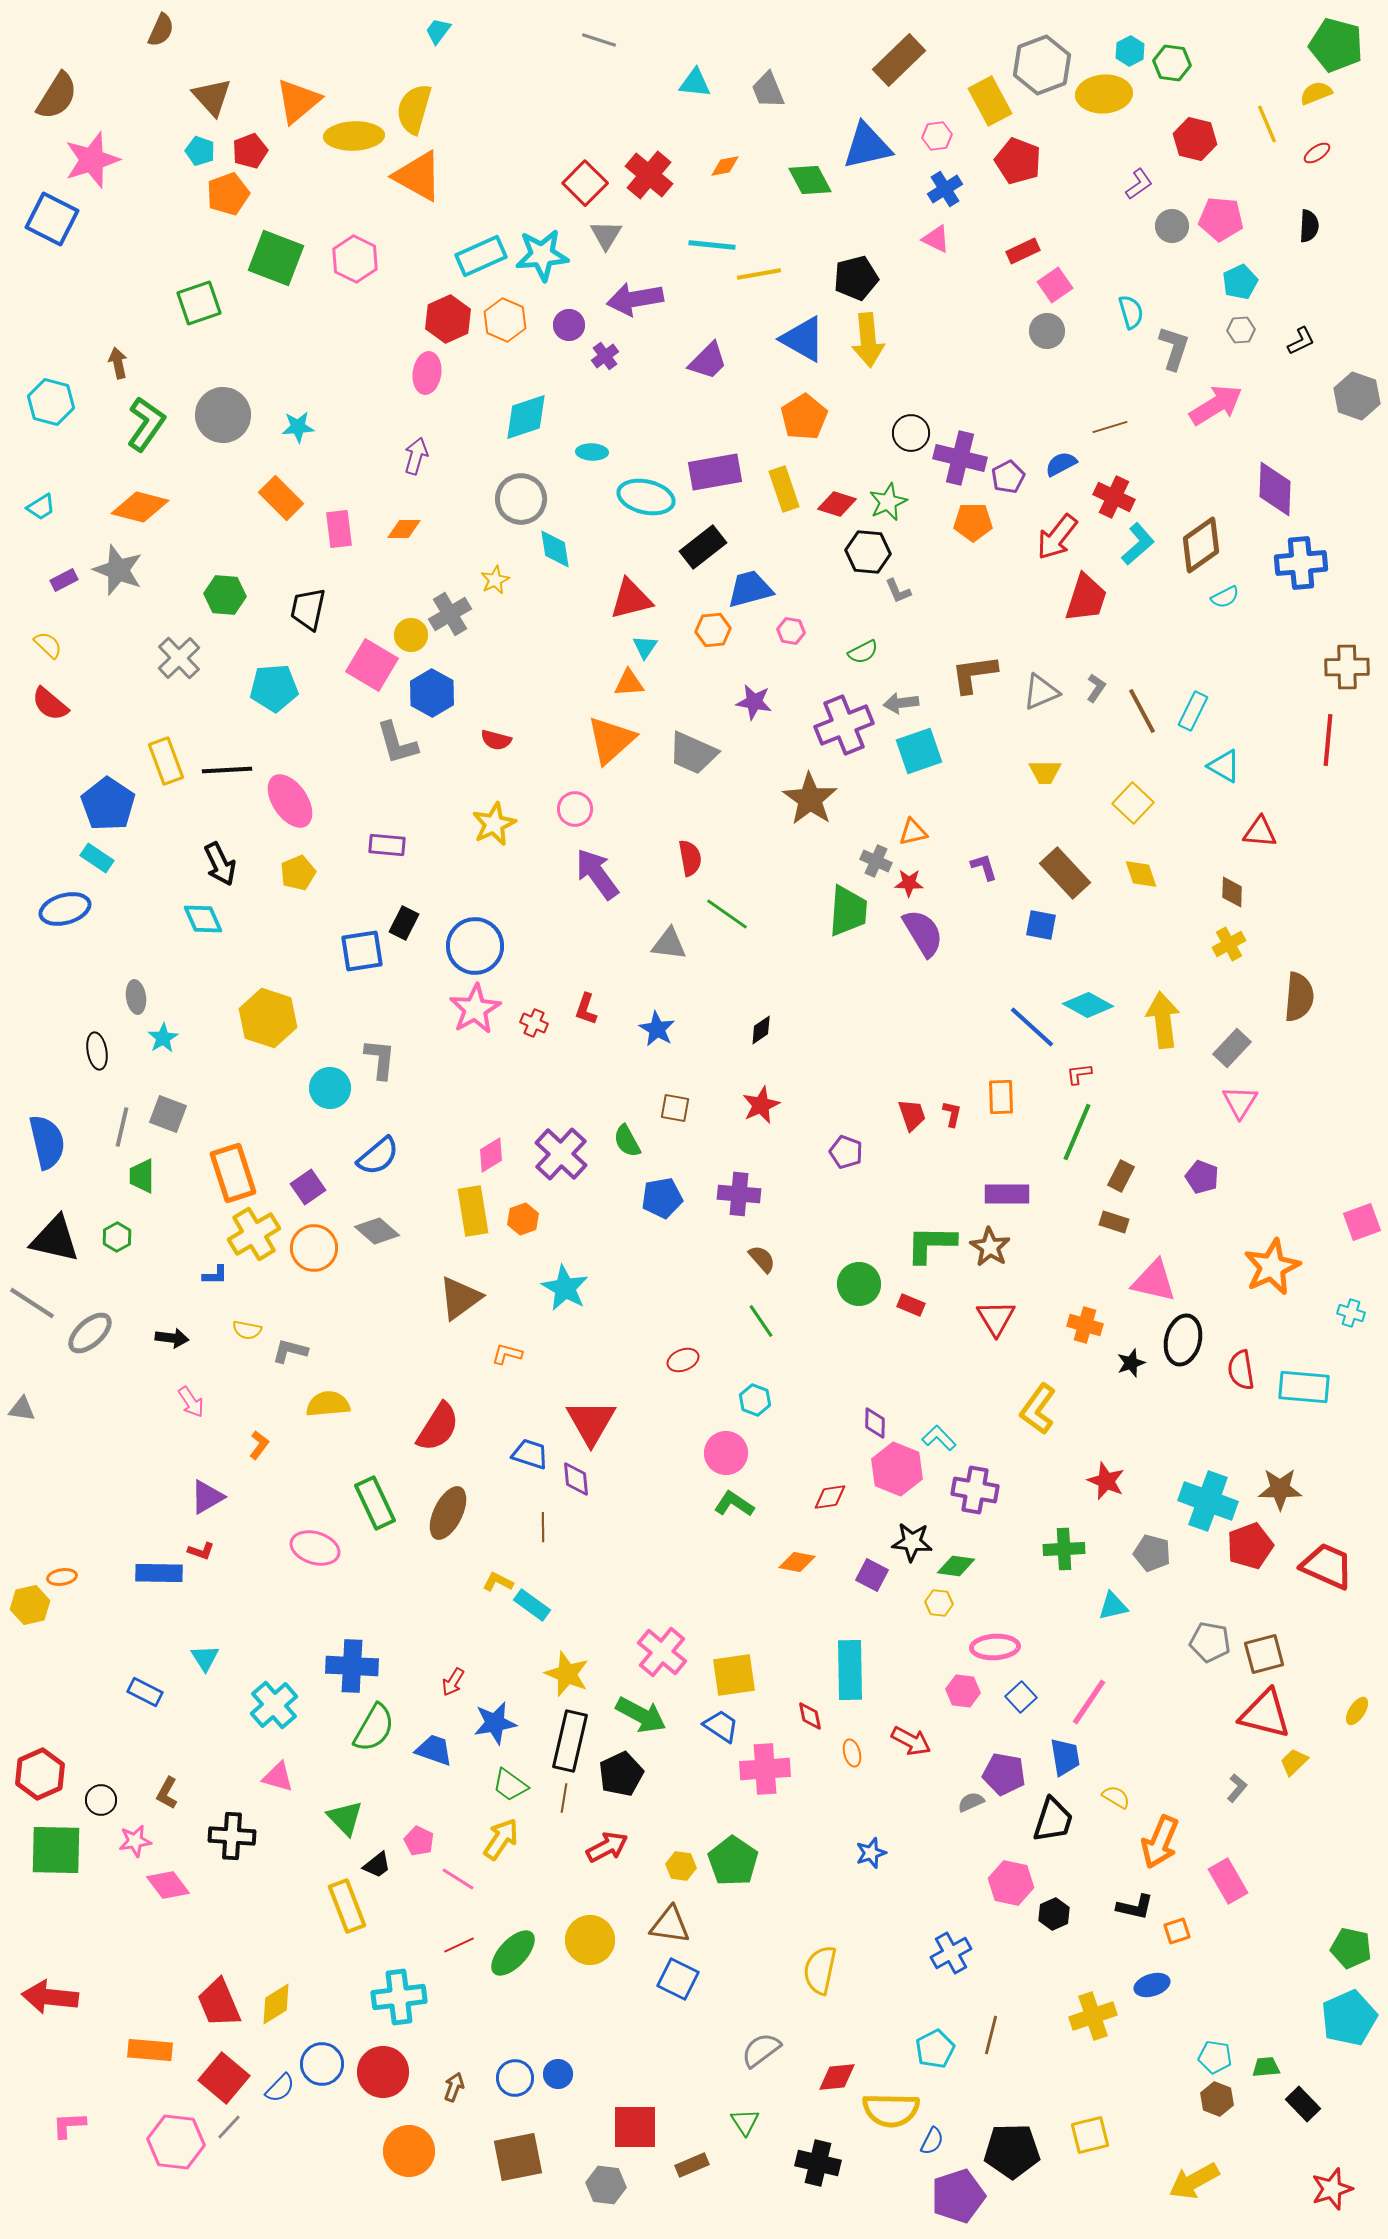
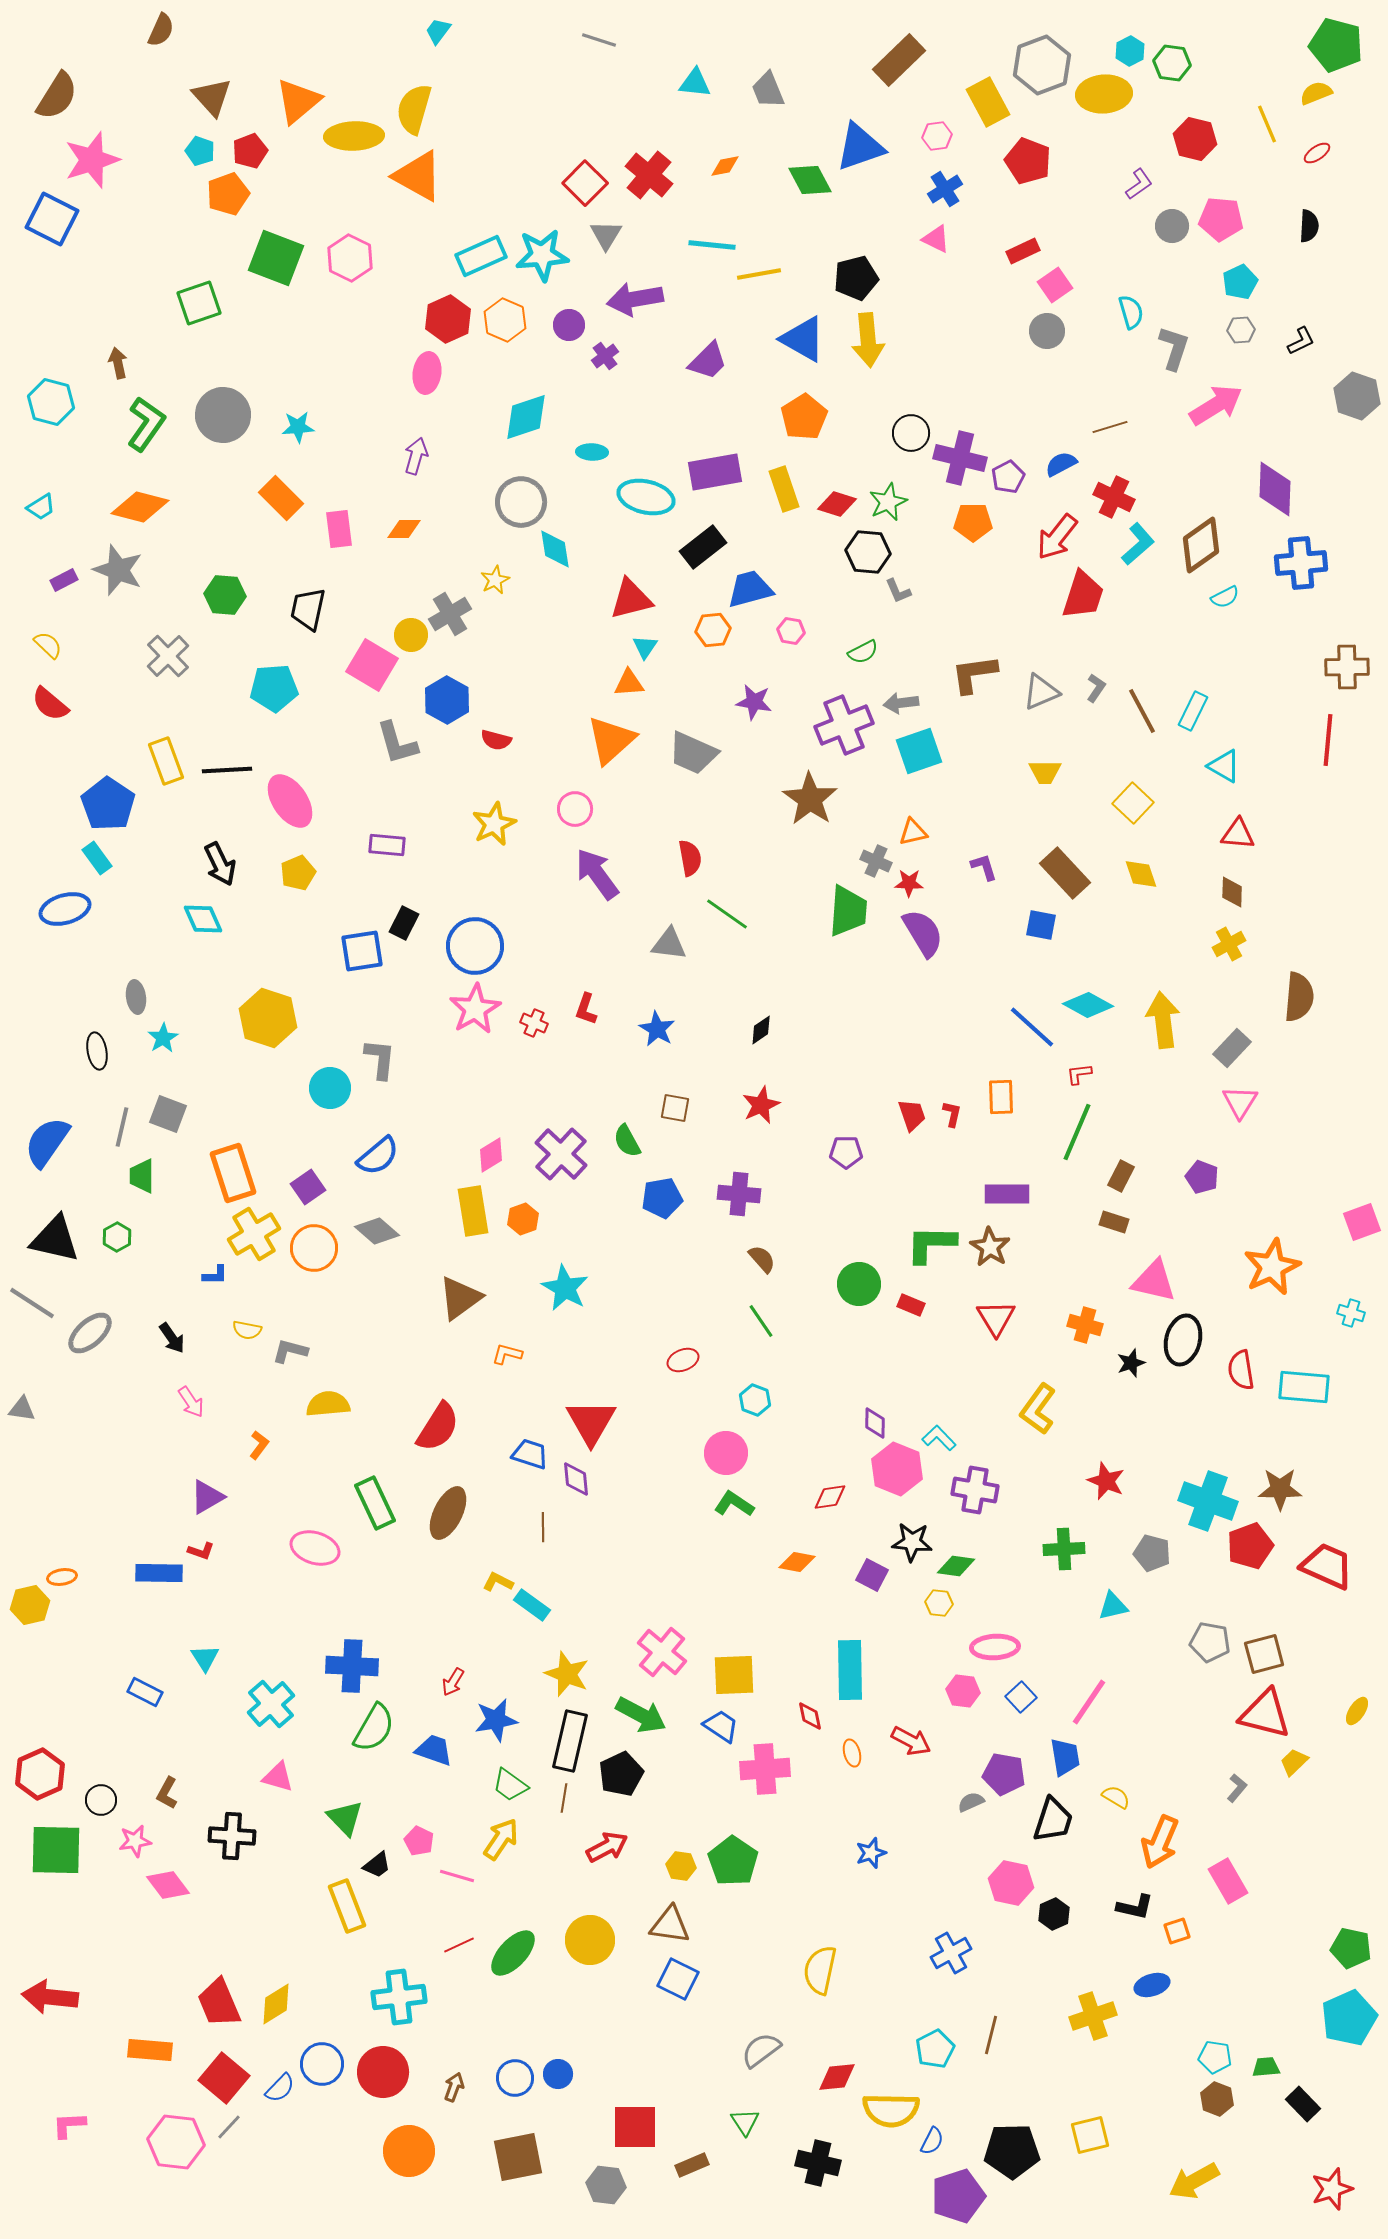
yellow rectangle at (990, 101): moved 2 px left, 1 px down
blue triangle at (867, 146): moved 7 px left, 1 px down; rotated 6 degrees counterclockwise
red pentagon at (1018, 161): moved 10 px right
pink hexagon at (355, 259): moved 5 px left, 1 px up
gray circle at (521, 499): moved 3 px down
red trapezoid at (1086, 598): moved 3 px left, 3 px up
gray cross at (179, 658): moved 11 px left, 2 px up
blue hexagon at (432, 693): moved 15 px right, 7 px down
red triangle at (1260, 832): moved 22 px left, 2 px down
cyan rectangle at (97, 858): rotated 20 degrees clockwise
blue semicircle at (47, 1142): rotated 132 degrees counterclockwise
purple pentagon at (846, 1152): rotated 20 degrees counterclockwise
black arrow at (172, 1338): rotated 48 degrees clockwise
yellow square at (734, 1675): rotated 6 degrees clockwise
cyan cross at (274, 1705): moved 3 px left, 1 px up
blue star at (495, 1723): moved 1 px right, 3 px up
pink line at (458, 1879): moved 1 px left, 3 px up; rotated 16 degrees counterclockwise
